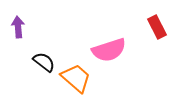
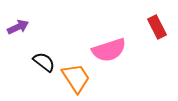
purple arrow: rotated 70 degrees clockwise
orange trapezoid: rotated 16 degrees clockwise
